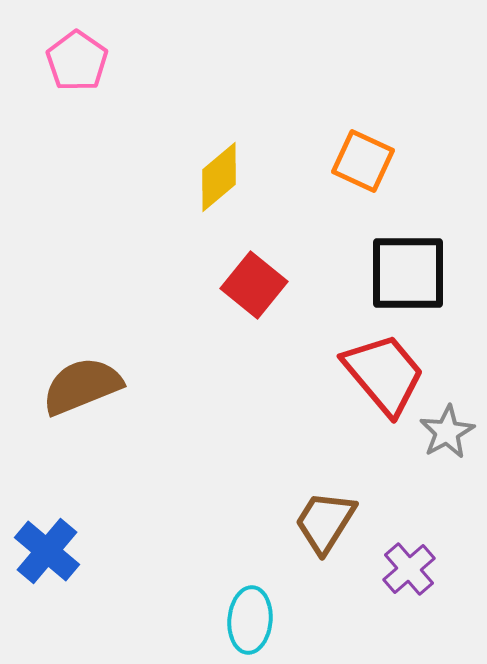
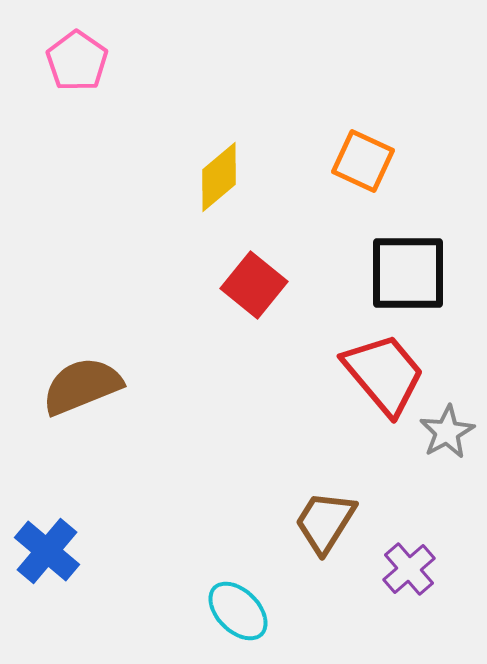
cyan ellipse: moved 12 px left, 9 px up; rotated 50 degrees counterclockwise
